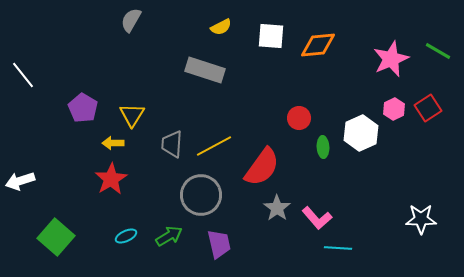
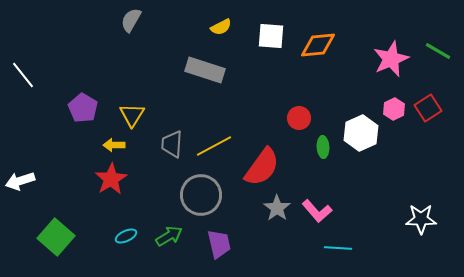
yellow arrow: moved 1 px right, 2 px down
pink L-shape: moved 7 px up
